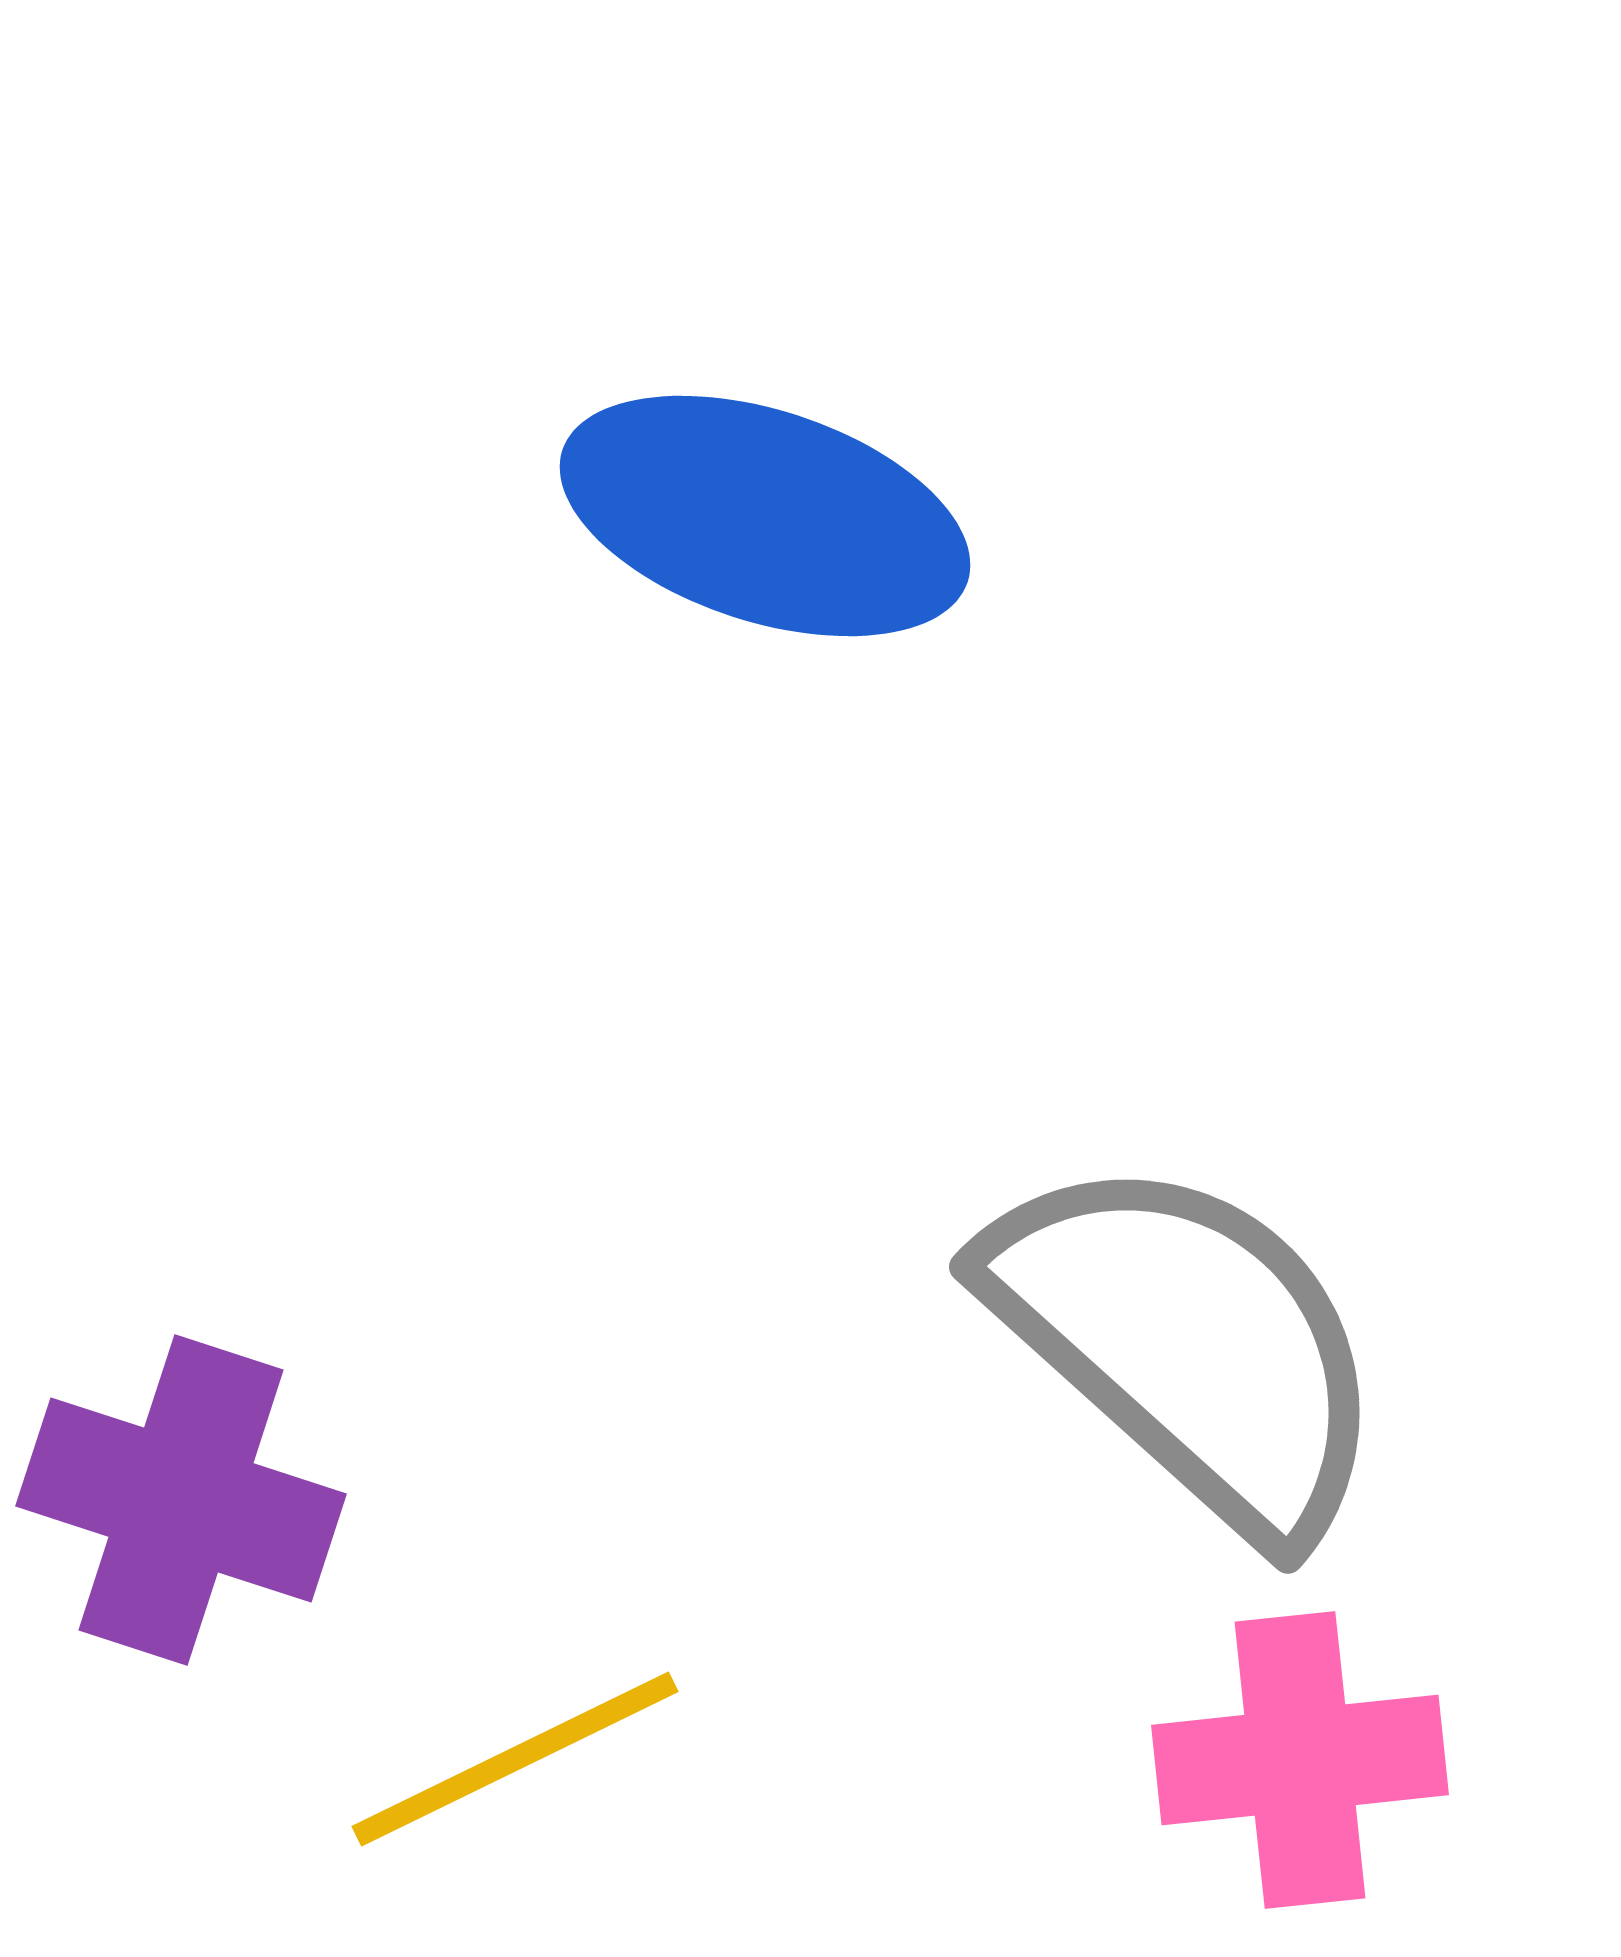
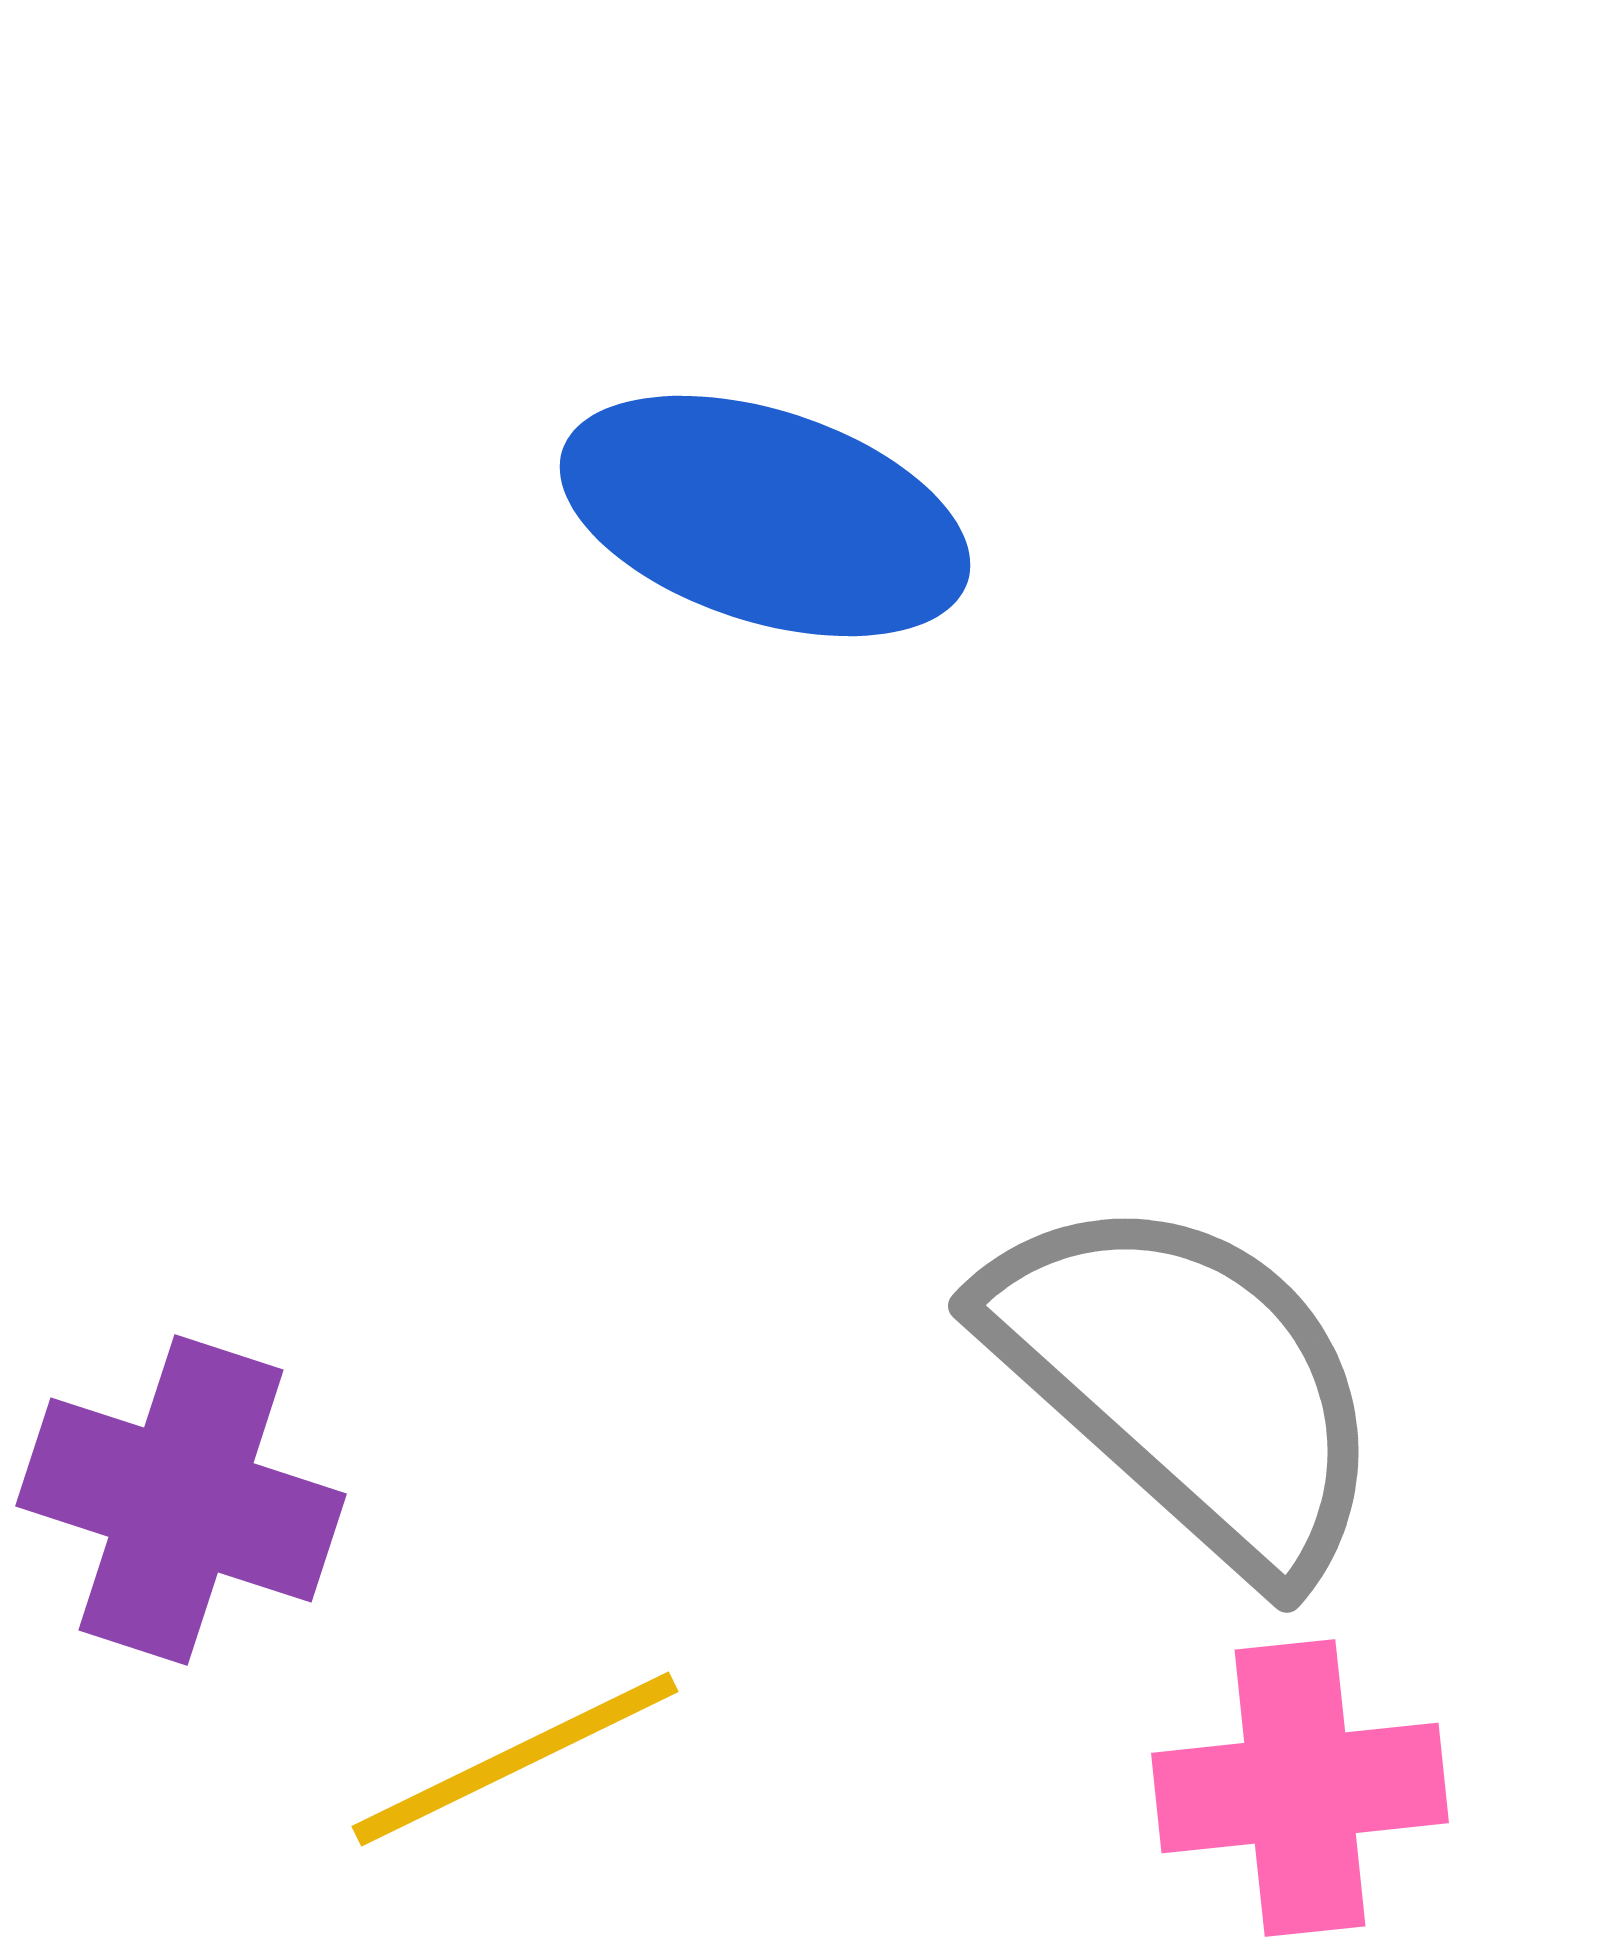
gray semicircle: moved 1 px left, 39 px down
pink cross: moved 28 px down
